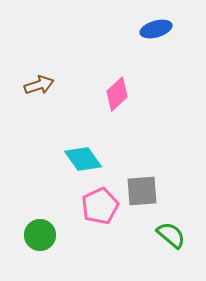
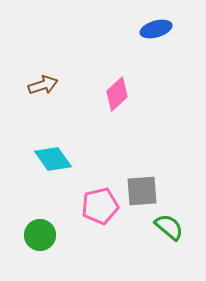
brown arrow: moved 4 px right
cyan diamond: moved 30 px left
pink pentagon: rotated 12 degrees clockwise
green semicircle: moved 2 px left, 8 px up
